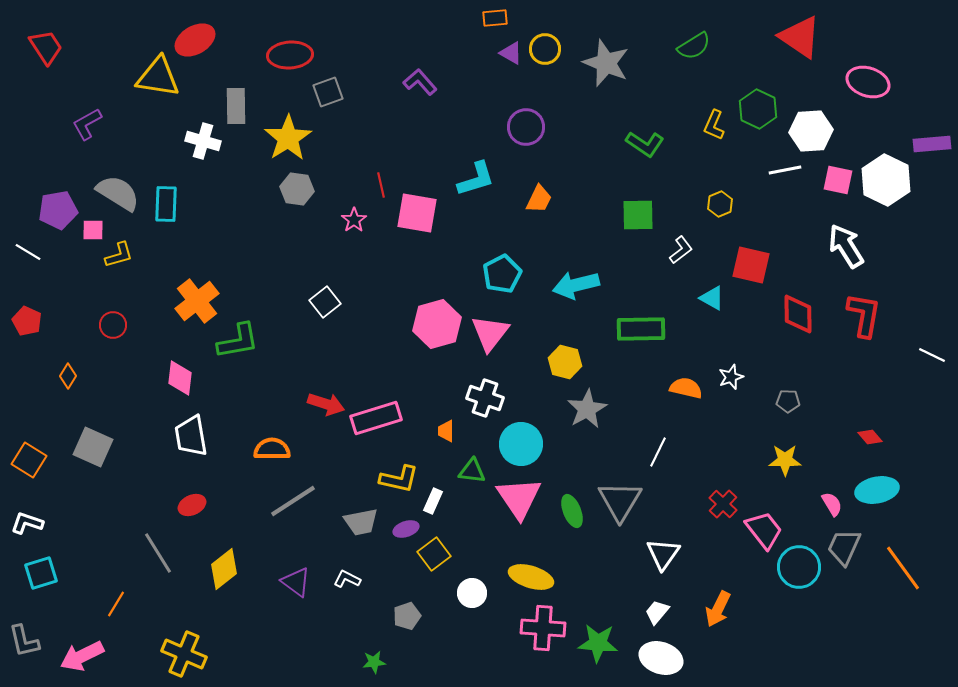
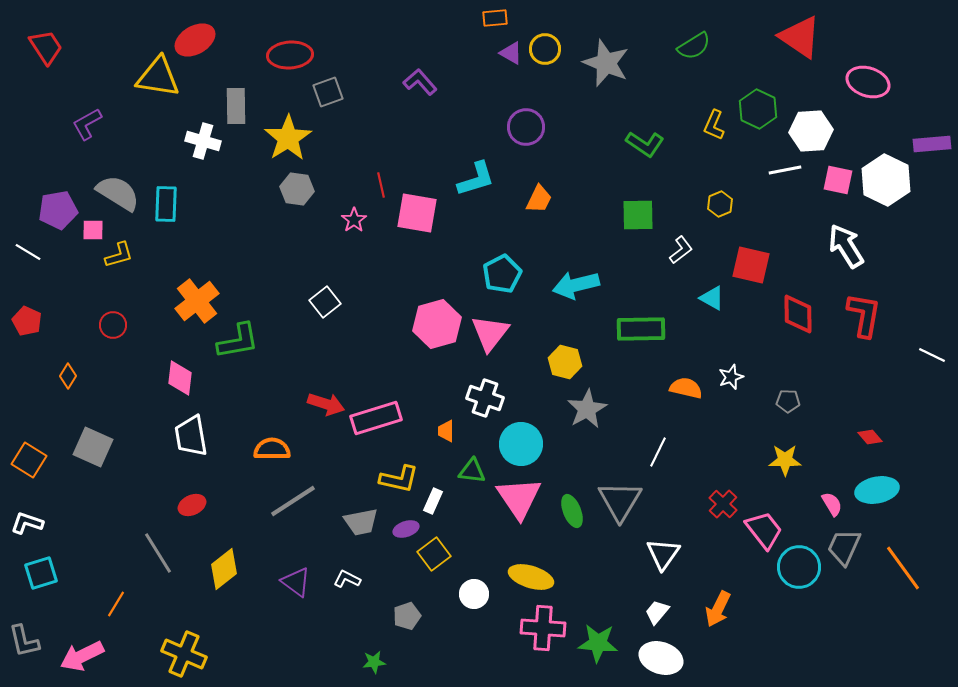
white circle at (472, 593): moved 2 px right, 1 px down
